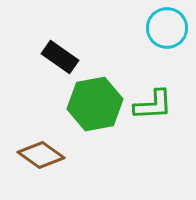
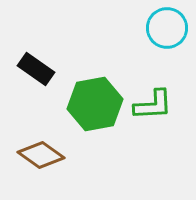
black rectangle: moved 24 px left, 12 px down
